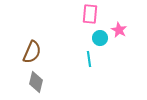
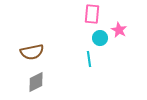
pink rectangle: moved 2 px right
brown semicircle: rotated 55 degrees clockwise
gray diamond: rotated 50 degrees clockwise
